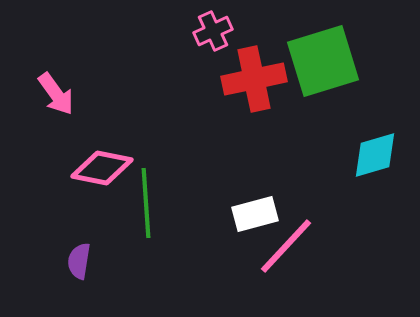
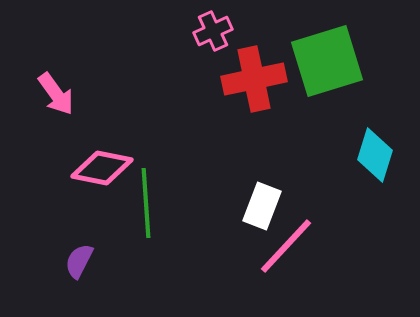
green square: moved 4 px right
cyan diamond: rotated 56 degrees counterclockwise
white rectangle: moved 7 px right, 8 px up; rotated 54 degrees counterclockwise
purple semicircle: rotated 18 degrees clockwise
